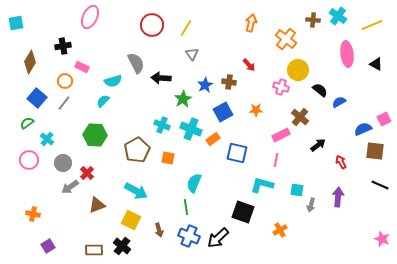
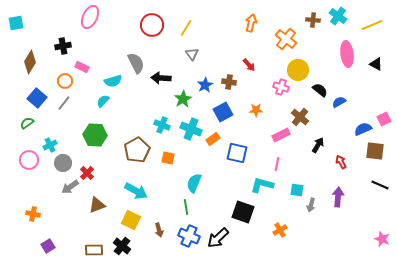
cyan cross at (47, 139): moved 3 px right, 6 px down; rotated 24 degrees clockwise
black arrow at (318, 145): rotated 21 degrees counterclockwise
pink line at (276, 160): moved 1 px right, 4 px down
